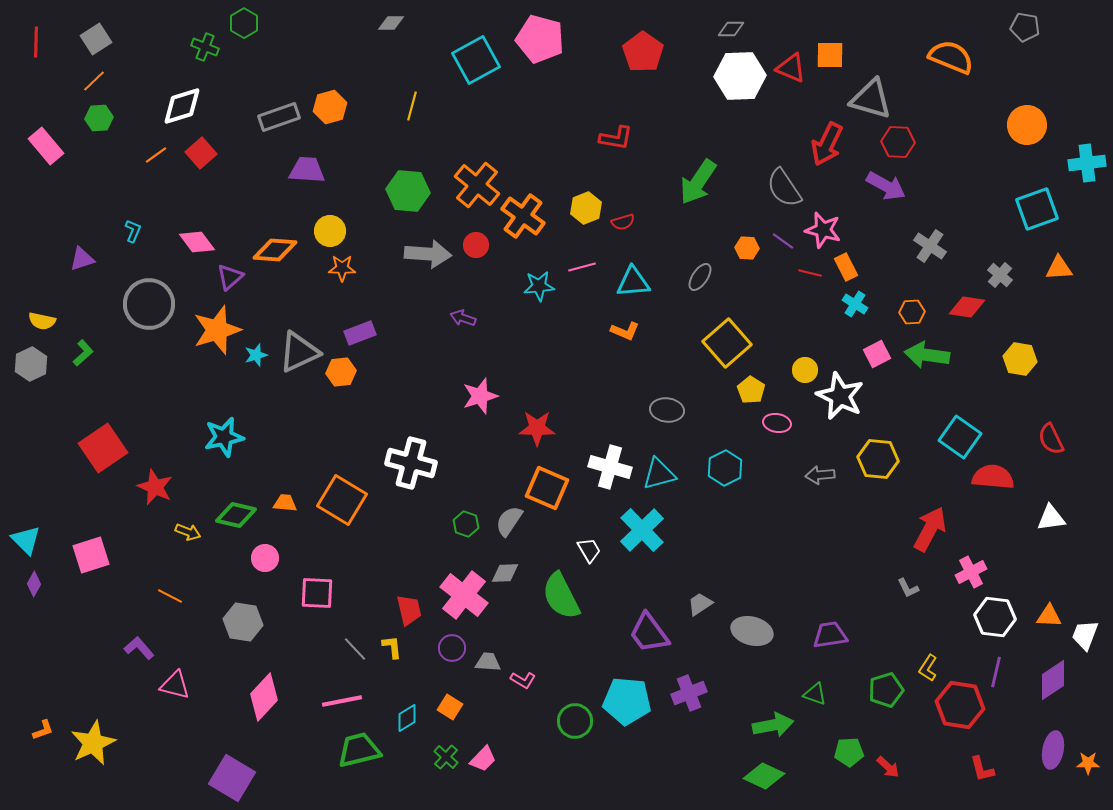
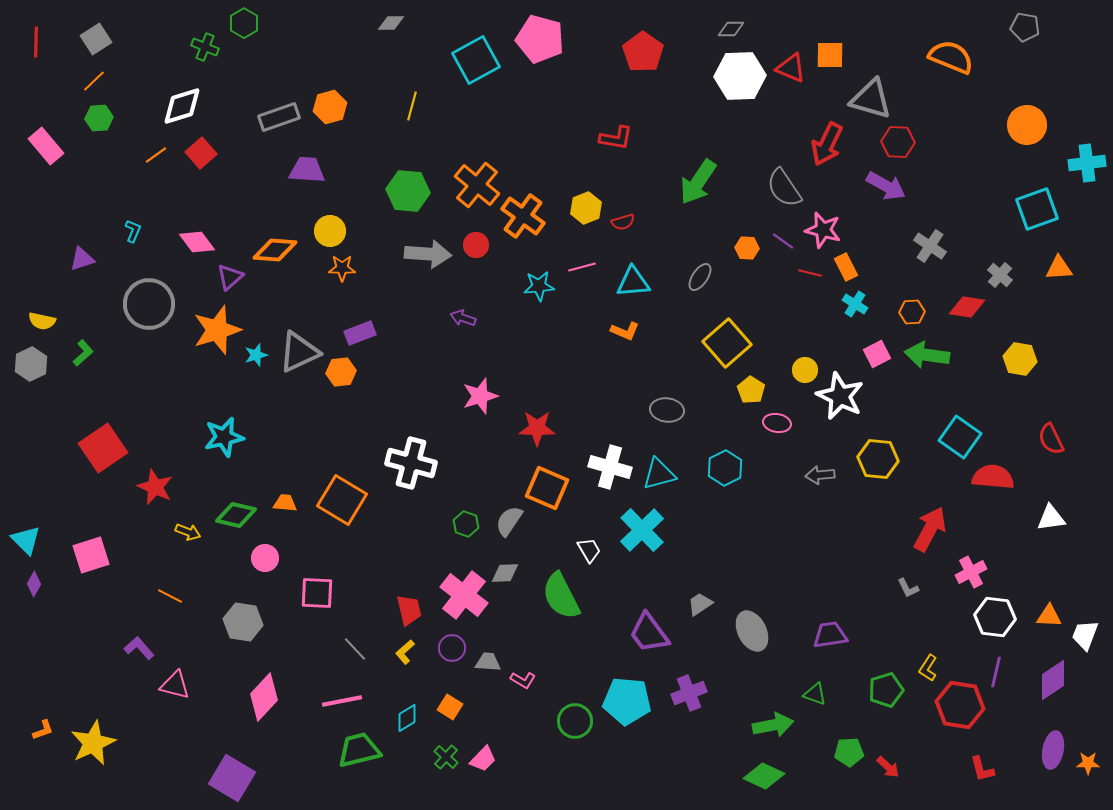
gray ellipse at (752, 631): rotated 48 degrees clockwise
yellow L-shape at (392, 647): moved 13 px right, 5 px down; rotated 125 degrees counterclockwise
